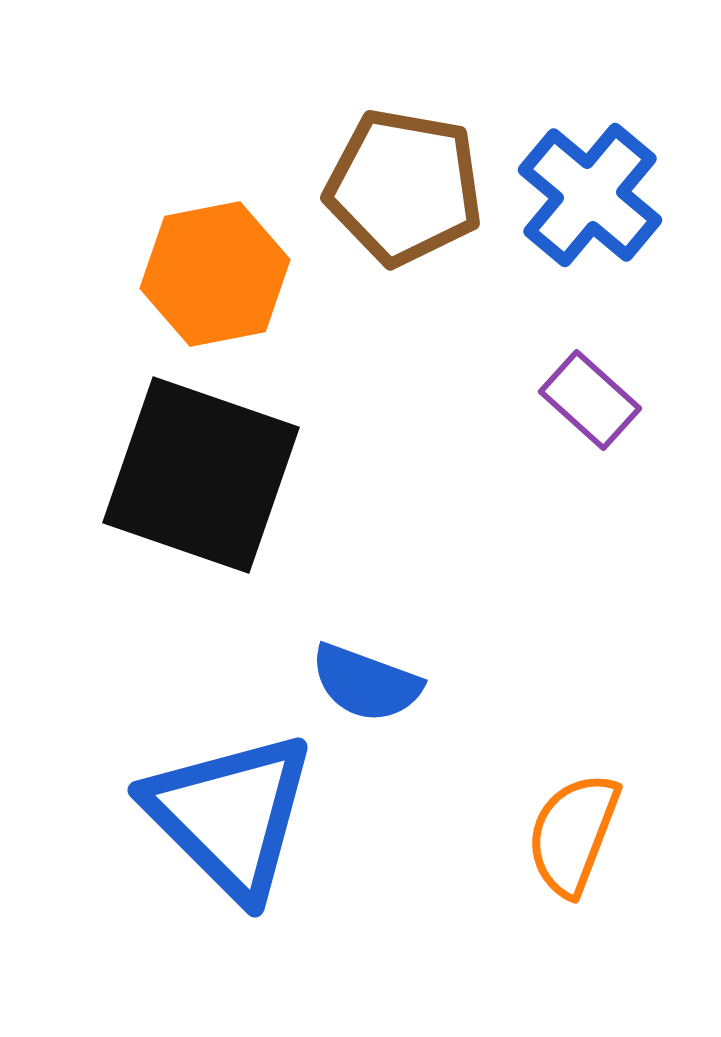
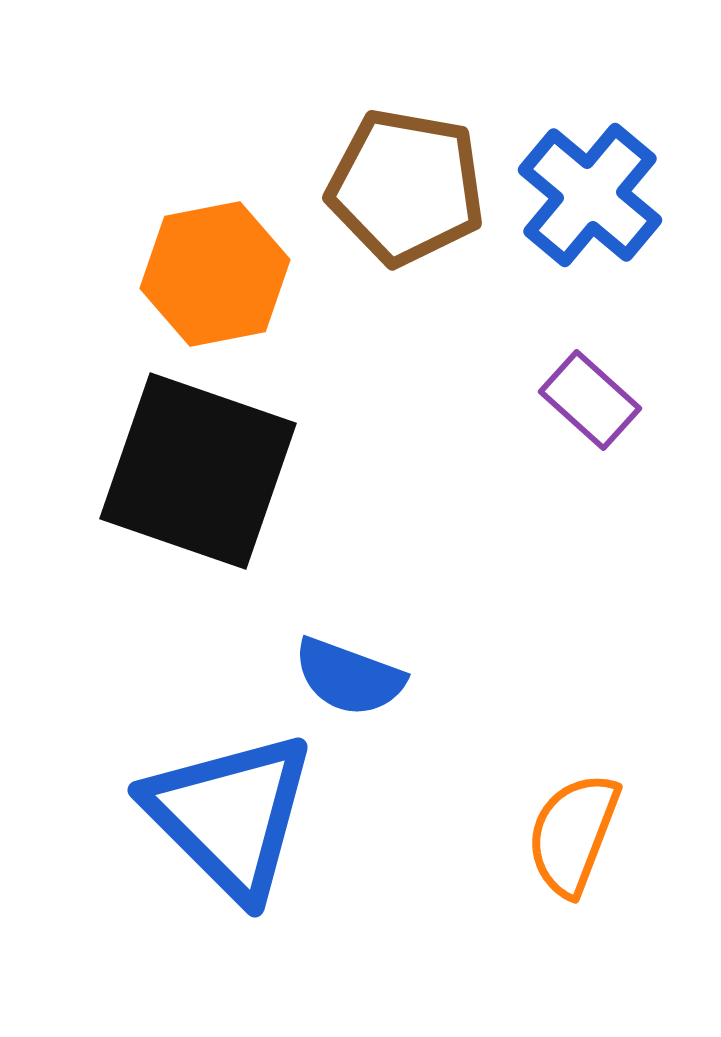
brown pentagon: moved 2 px right
black square: moved 3 px left, 4 px up
blue semicircle: moved 17 px left, 6 px up
